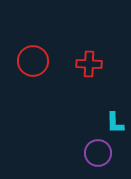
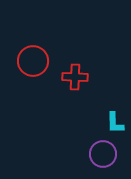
red cross: moved 14 px left, 13 px down
purple circle: moved 5 px right, 1 px down
